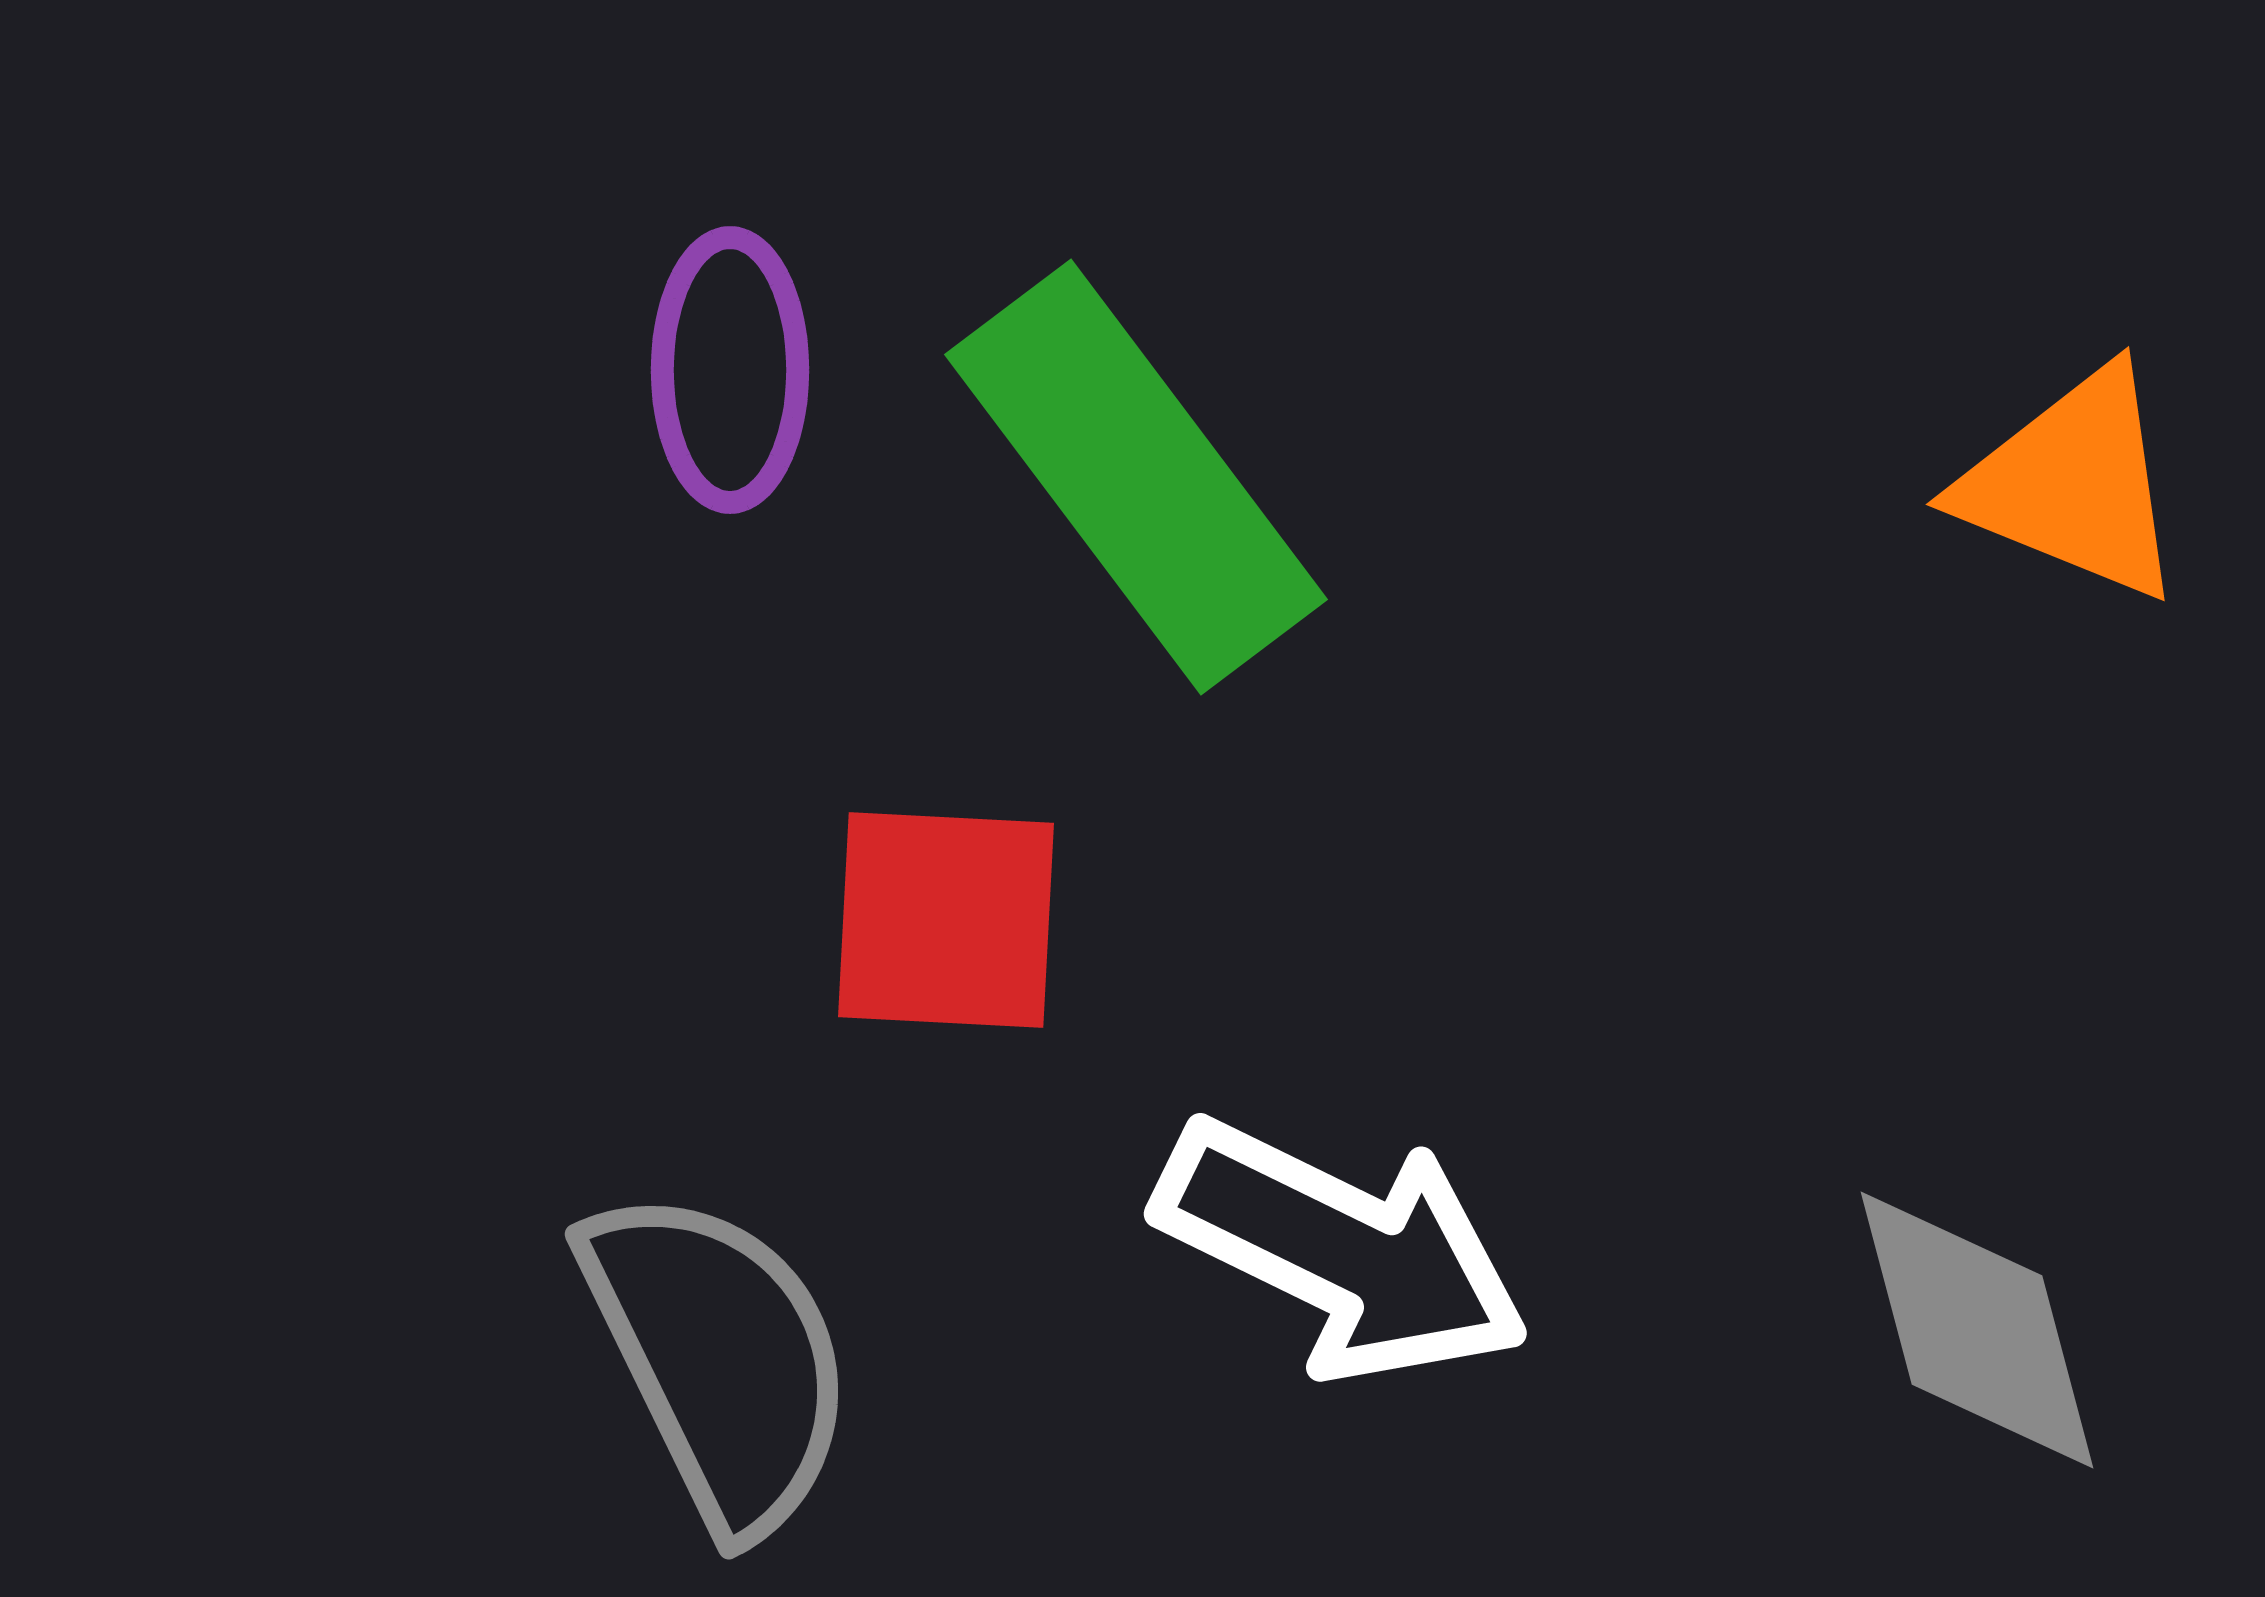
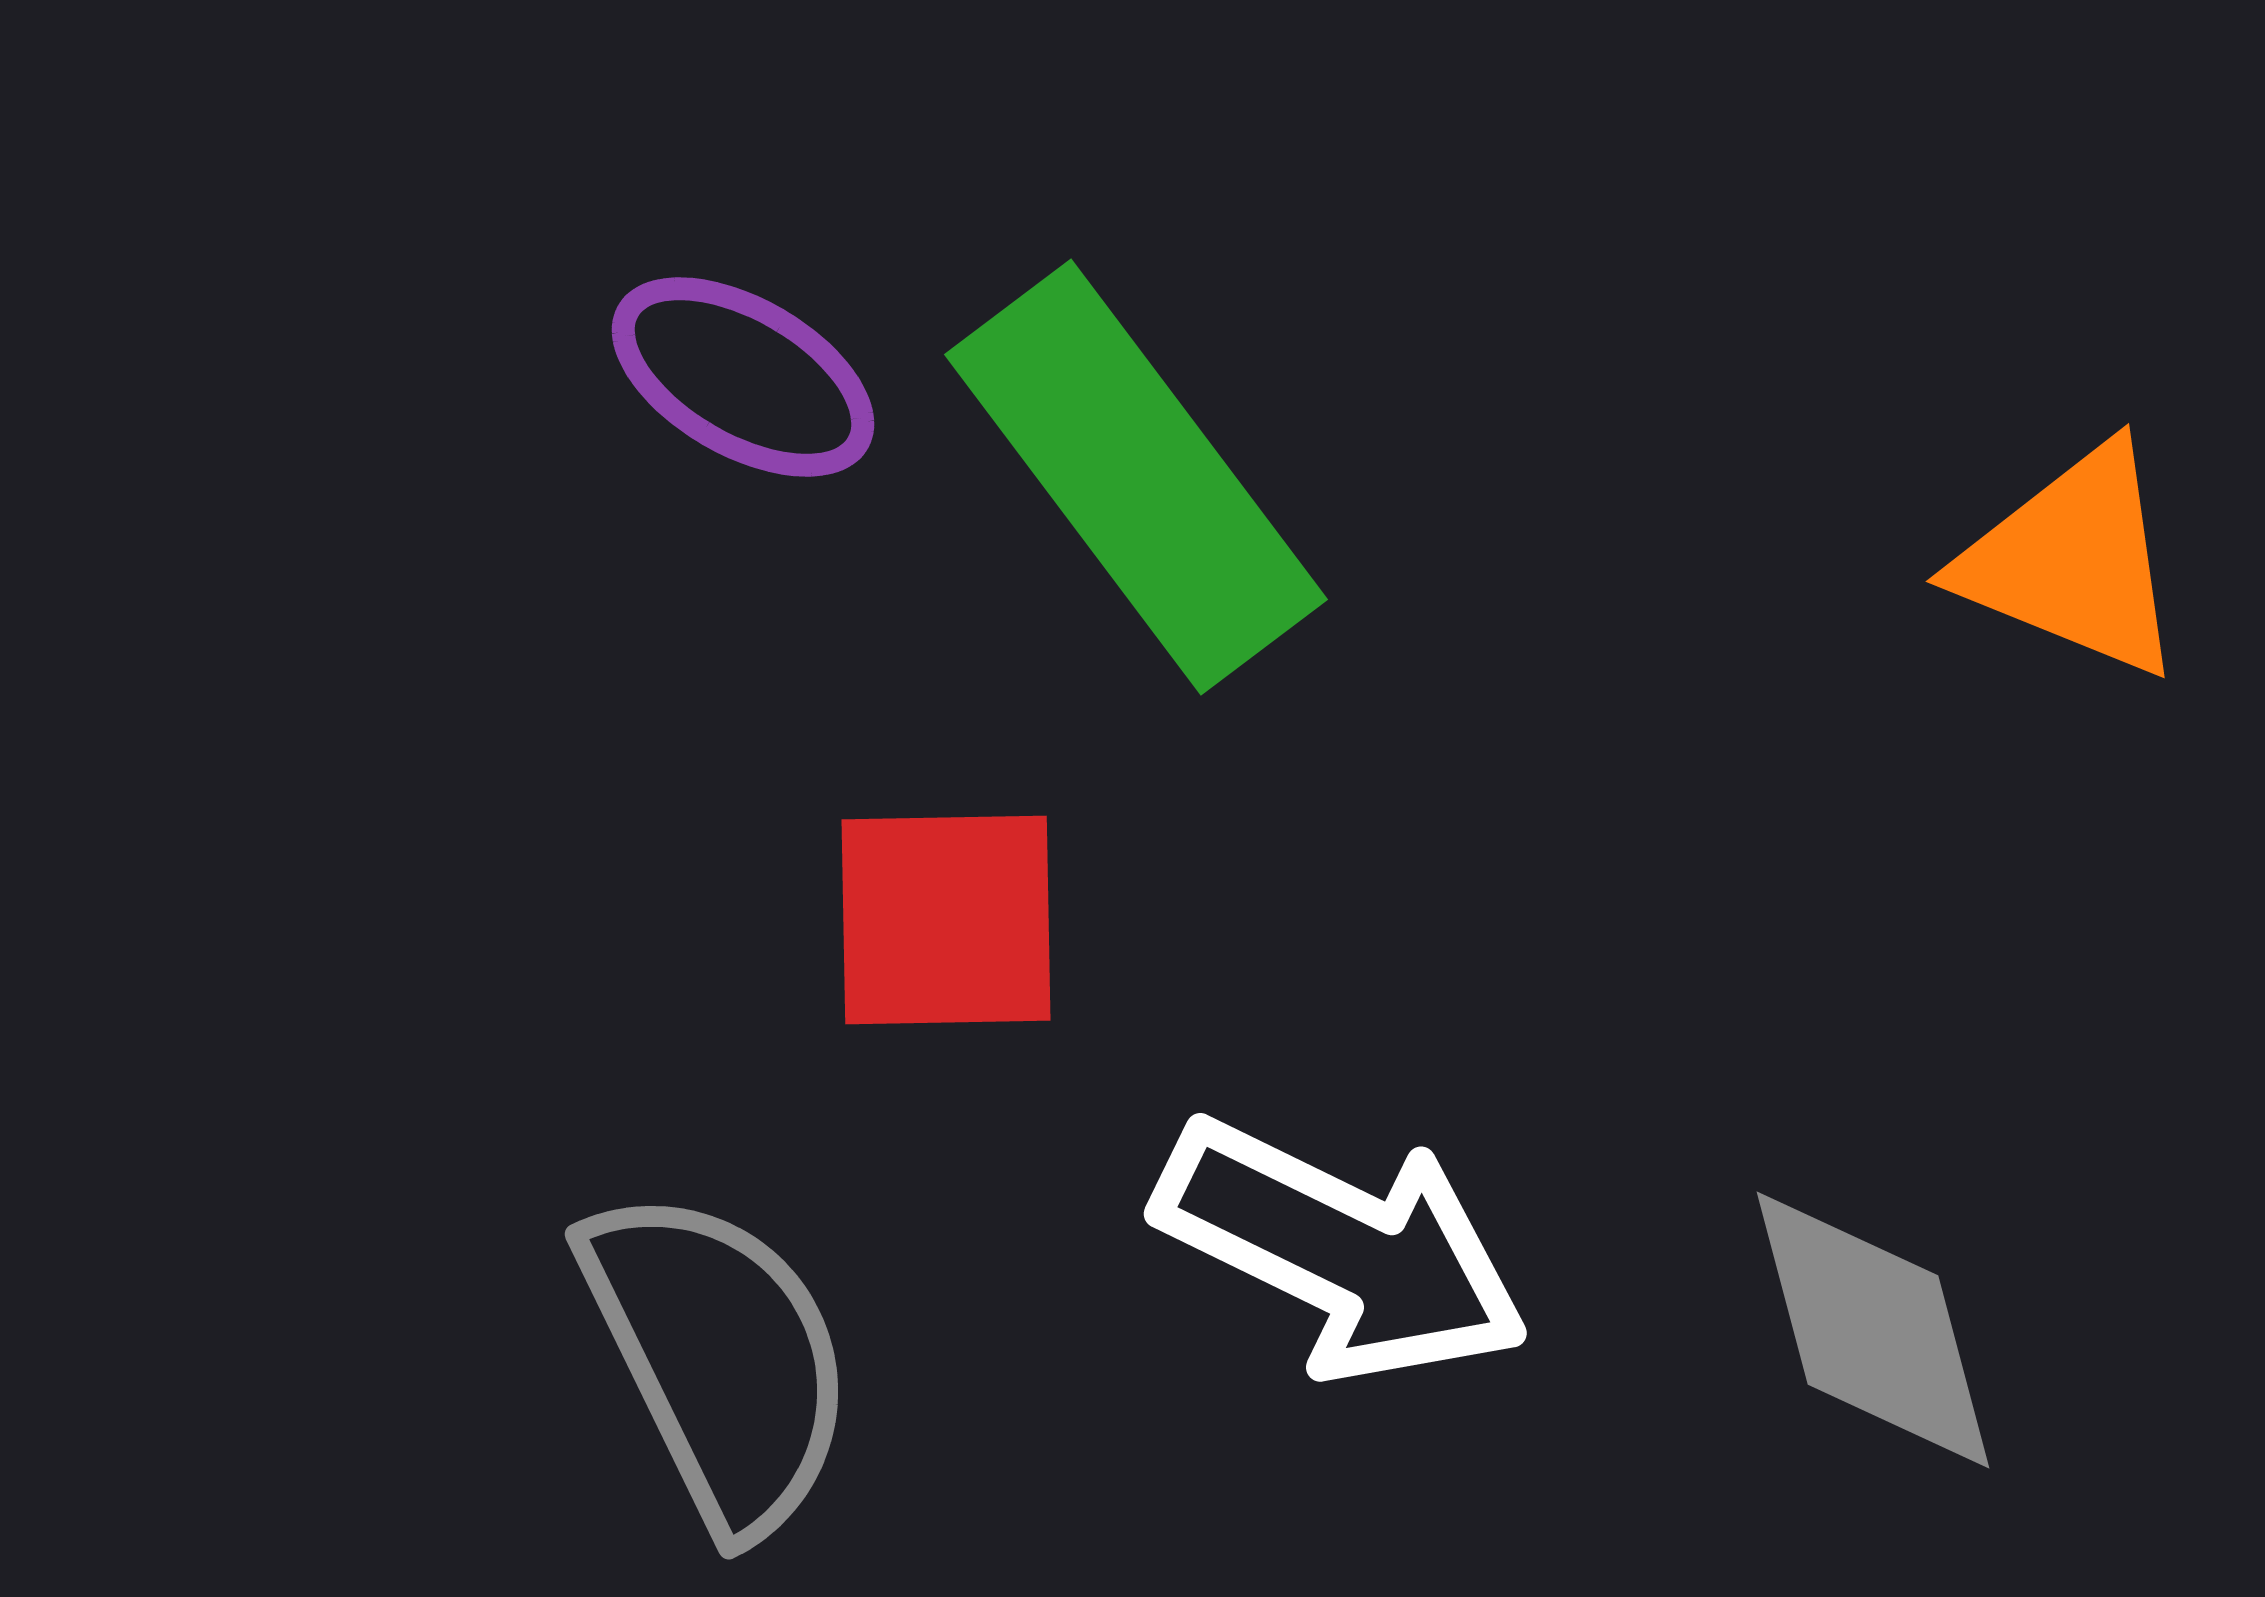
purple ellipse: moved 13 px right, 7 px down; rotated 60 degrees counterclockwise
orange triangle: moved 77 px down
red square: rotated 4 degrees counterclockwise
gray diamond: moved 104 px left
